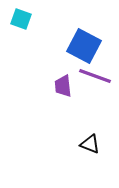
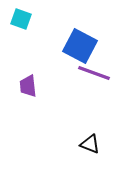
blue square: moved 4 px left
purple line: moved 1 px left, 3 px up
purple trapezoid: moved 35 px left
